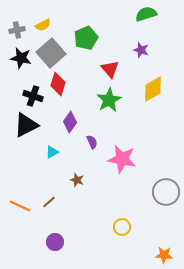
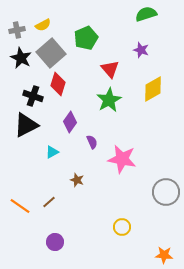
black star: rotated 15 degrees clockwise
orange line: rotated 10 degrees clockwise
